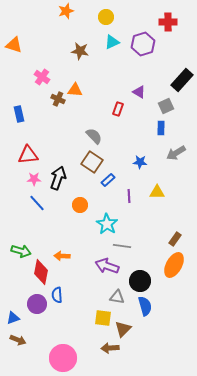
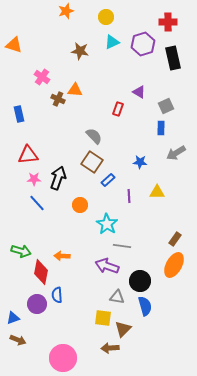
black rectangle at (182, 80): moved 9 px left, 22 px up; rotated 55 degrees counterclockwise
